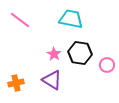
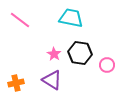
cyan trapezoid: moved 1 px up
